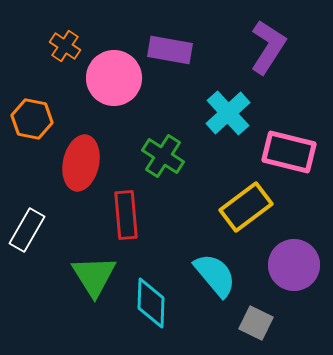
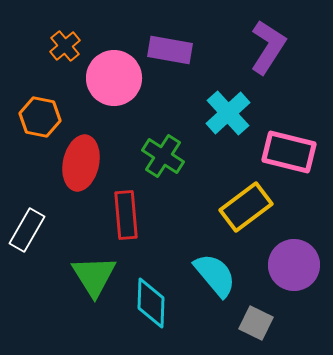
orange cross: rotated 16 degrees clockwise
orange hexagon: moved 8 px right, 2 px up
